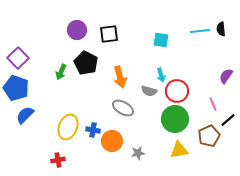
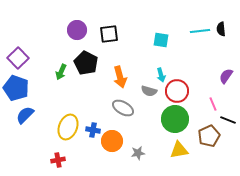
black line: rotated 63 degrees clockwise
